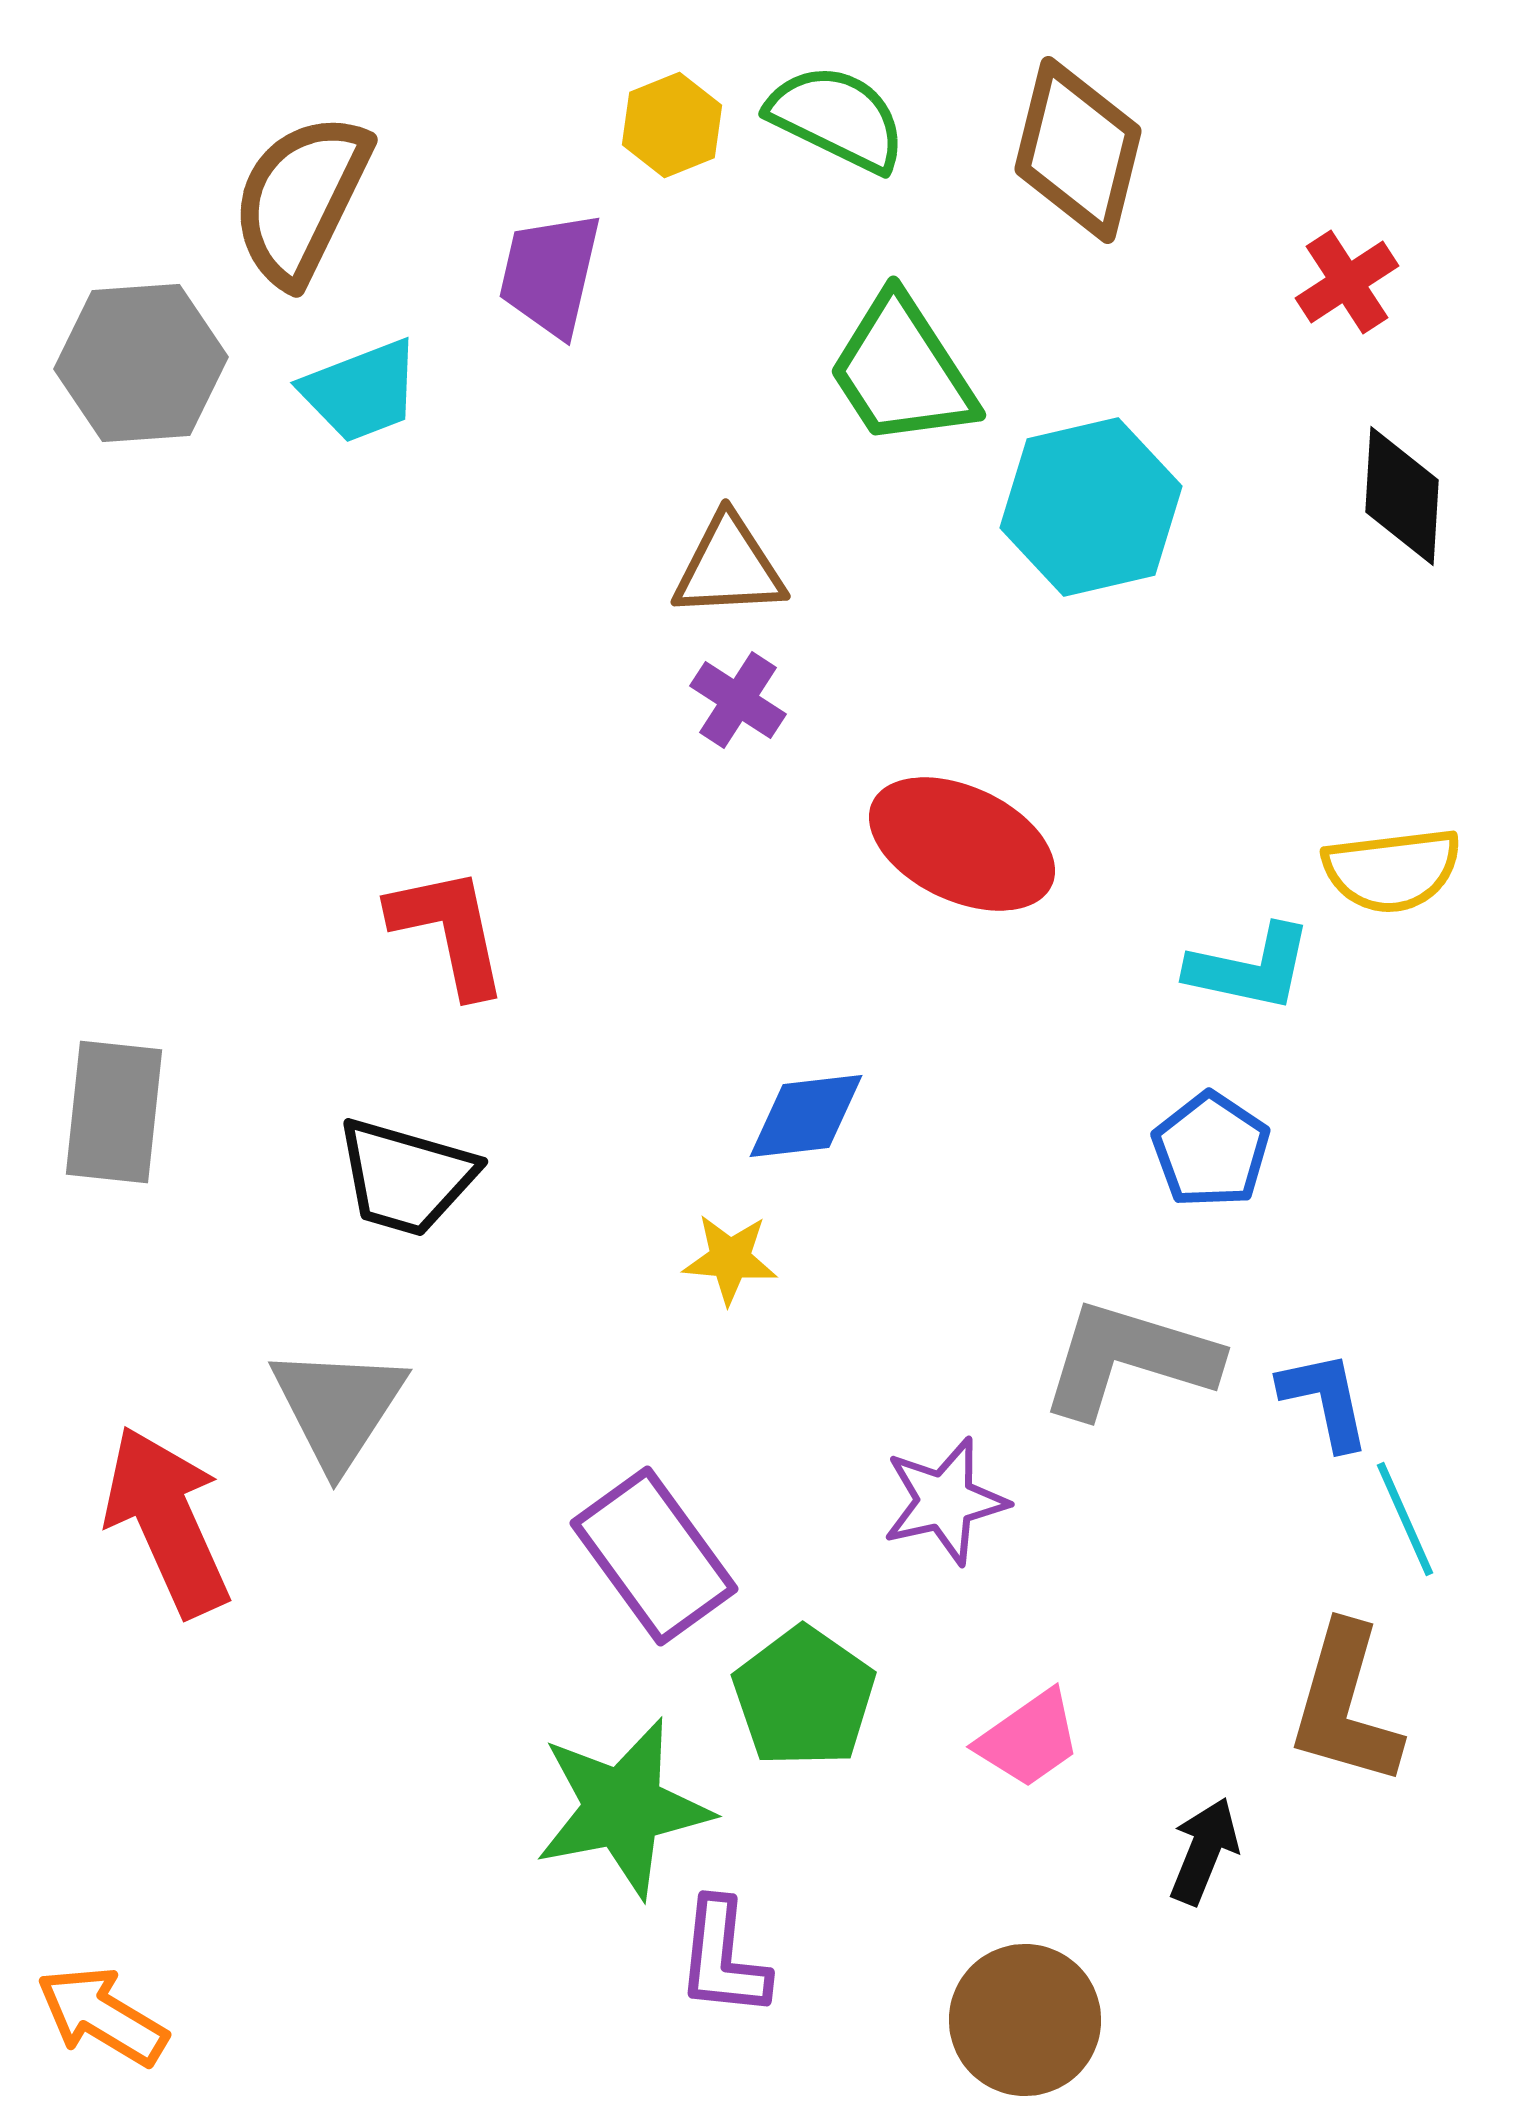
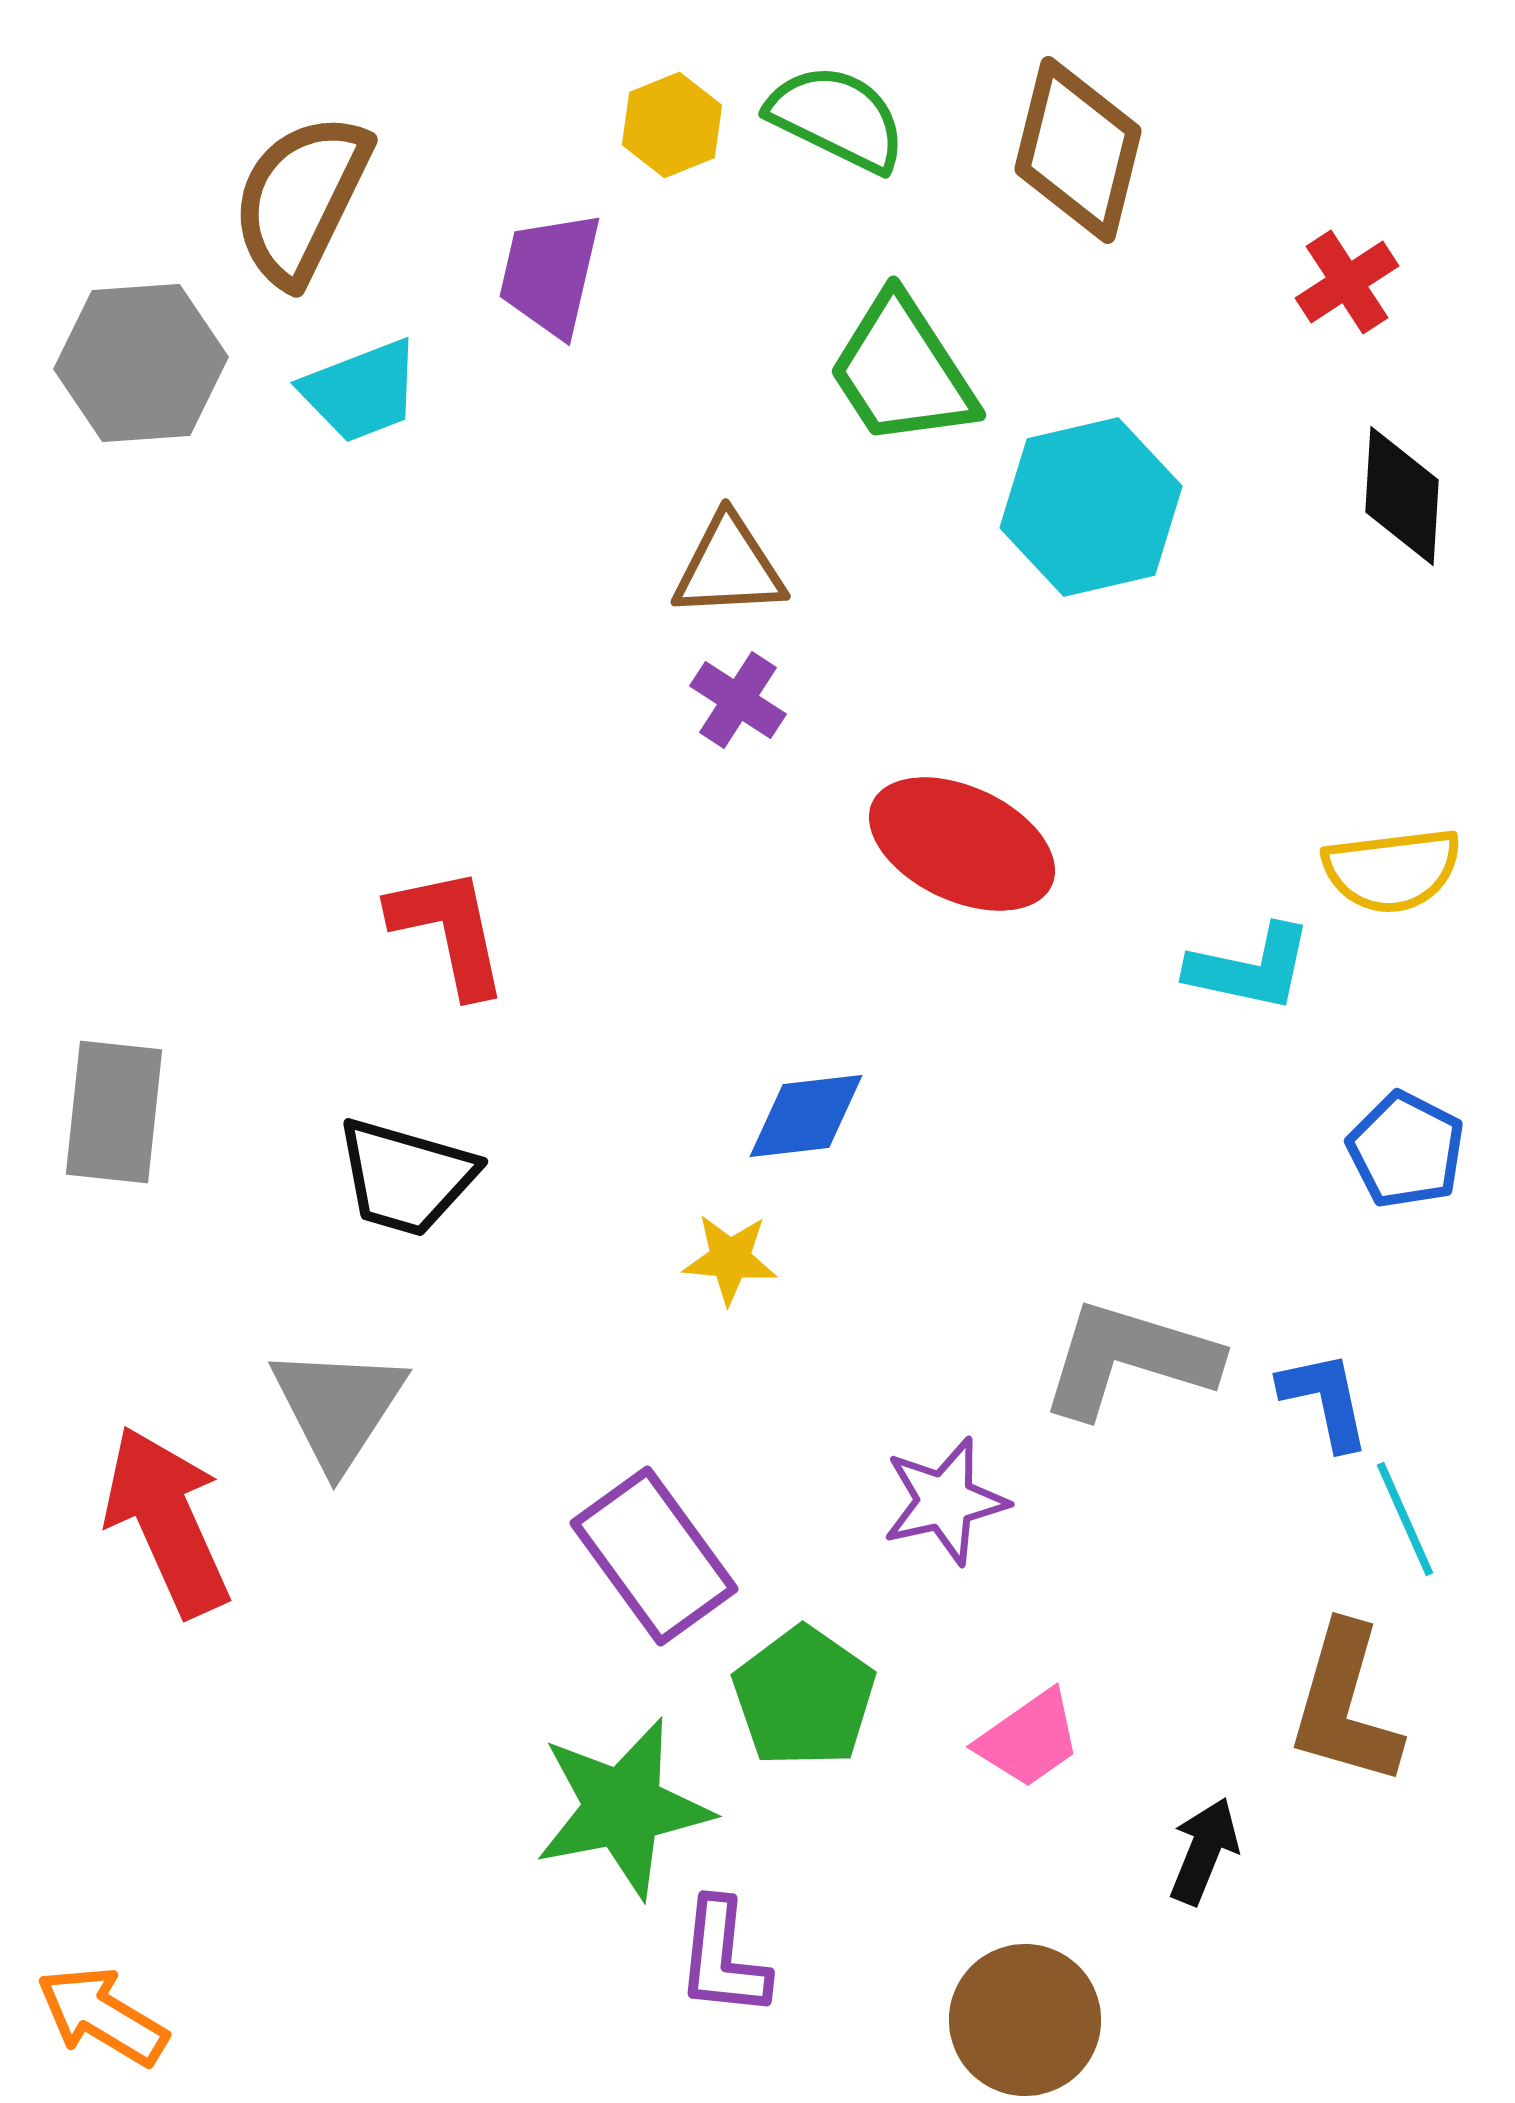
blue pentagon: moved 195 px right; rotated 7 degrees counterclockwise
